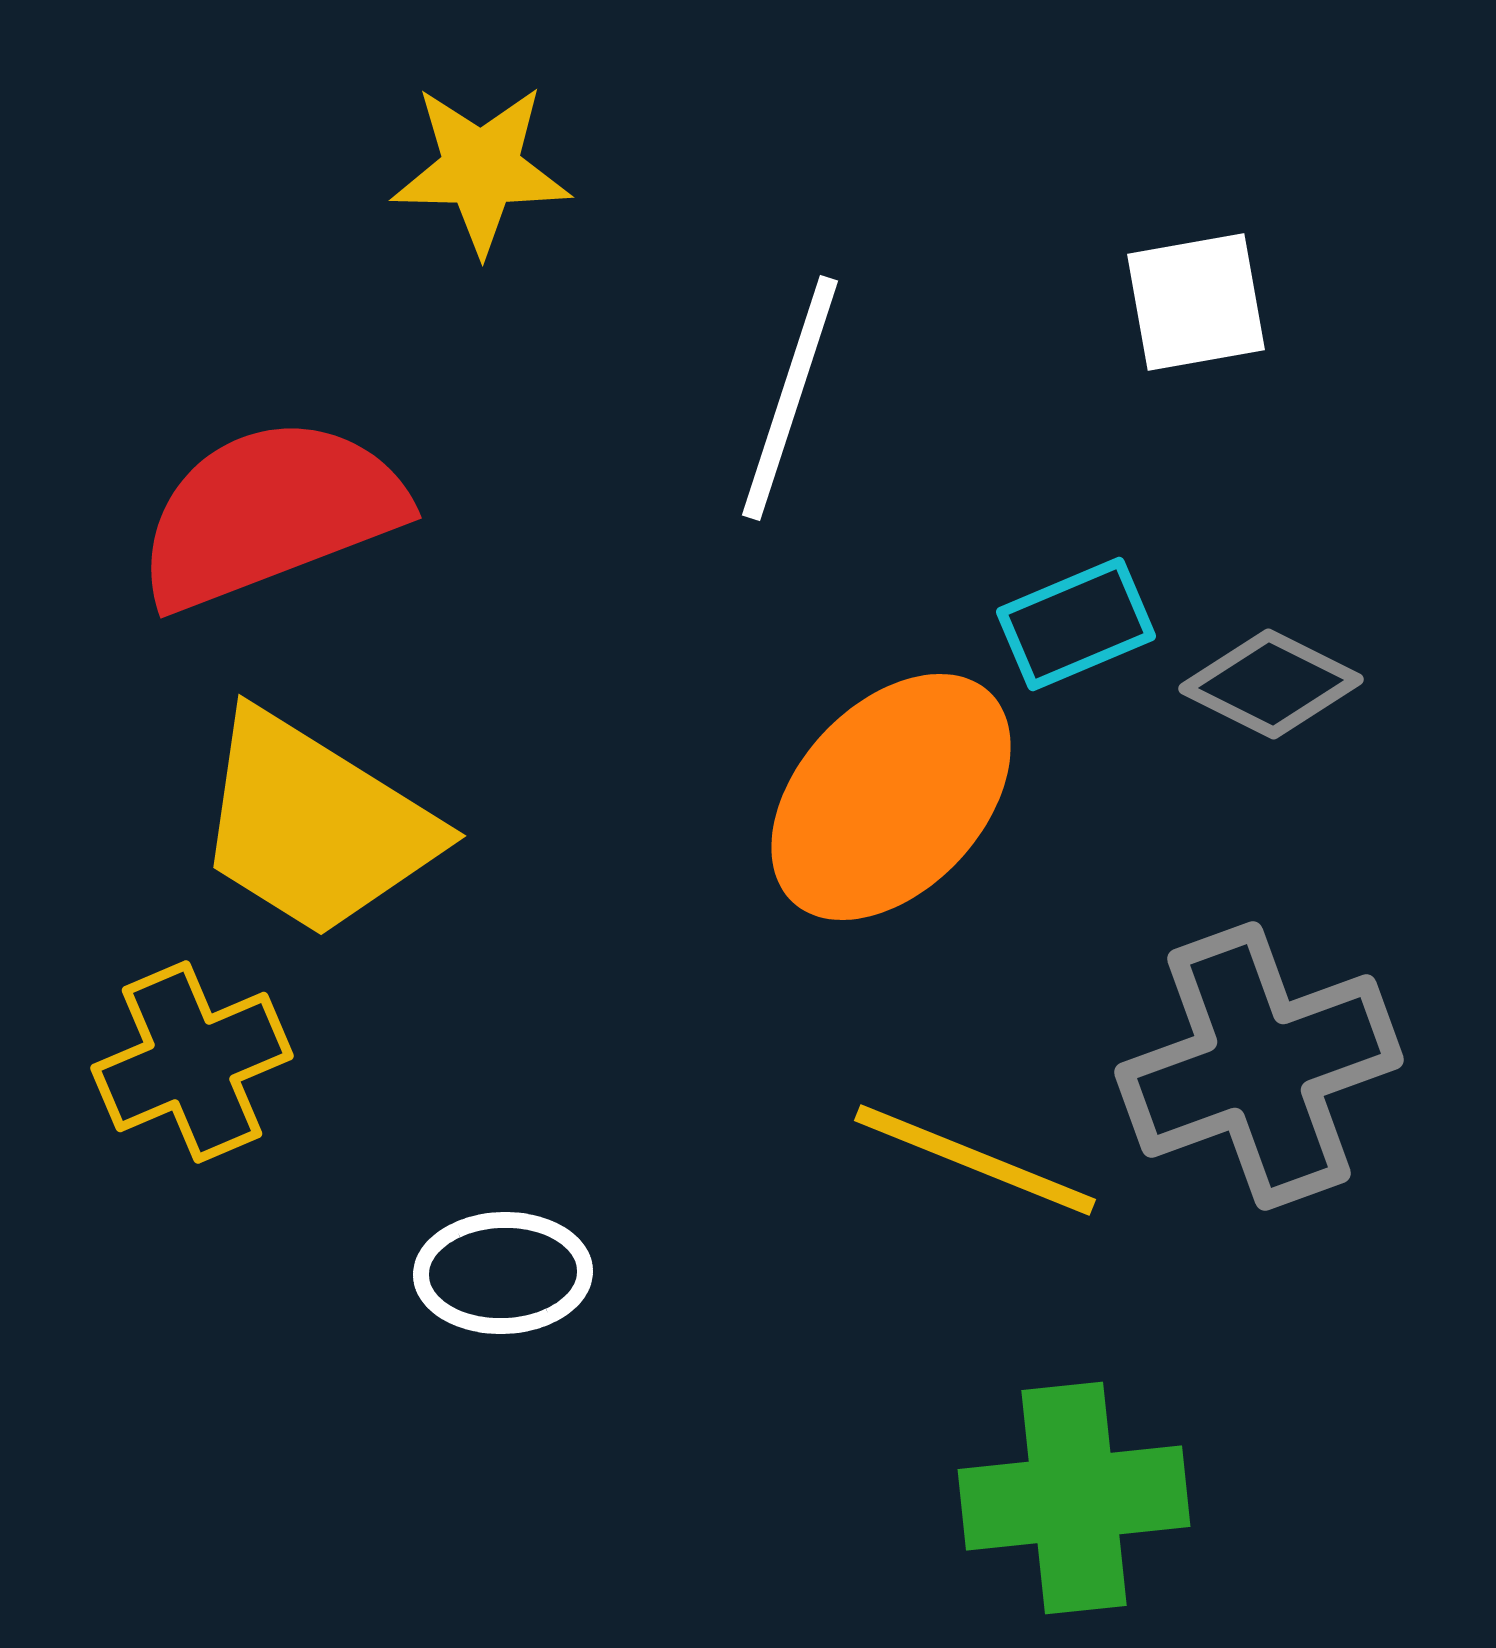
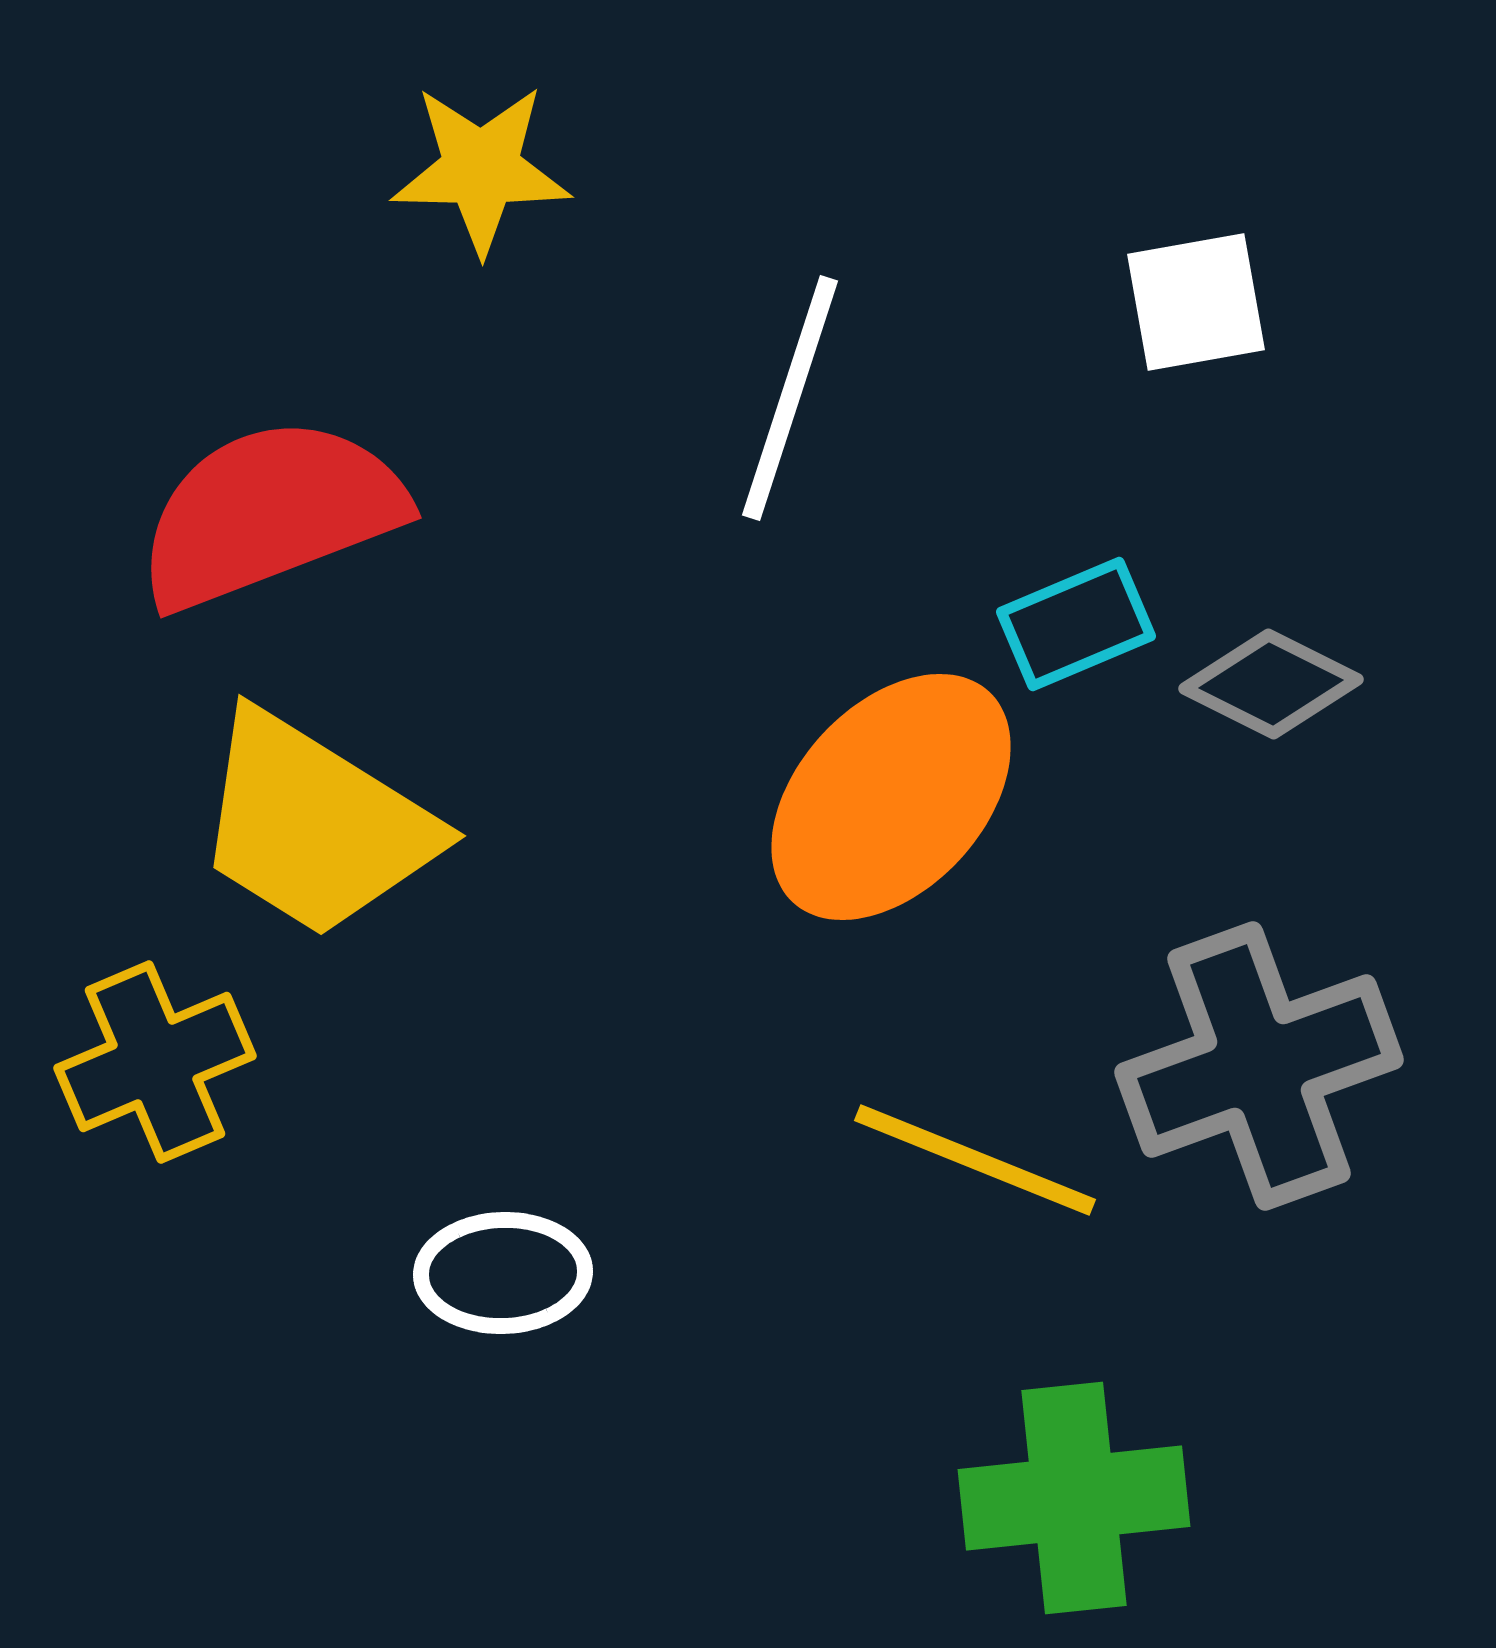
yellow cross: moved 37 px left
